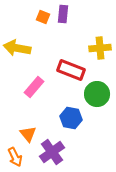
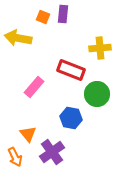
yellow arrow: moved 1 px right, 10 px up
